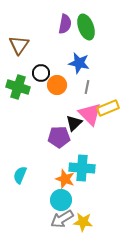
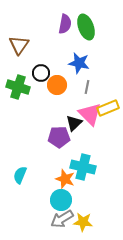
cyan cross: moved 1 px right, 1 px up; rotated 10 degrees clockwise
